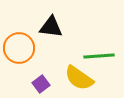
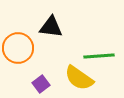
orange circle: moved 1 px left
